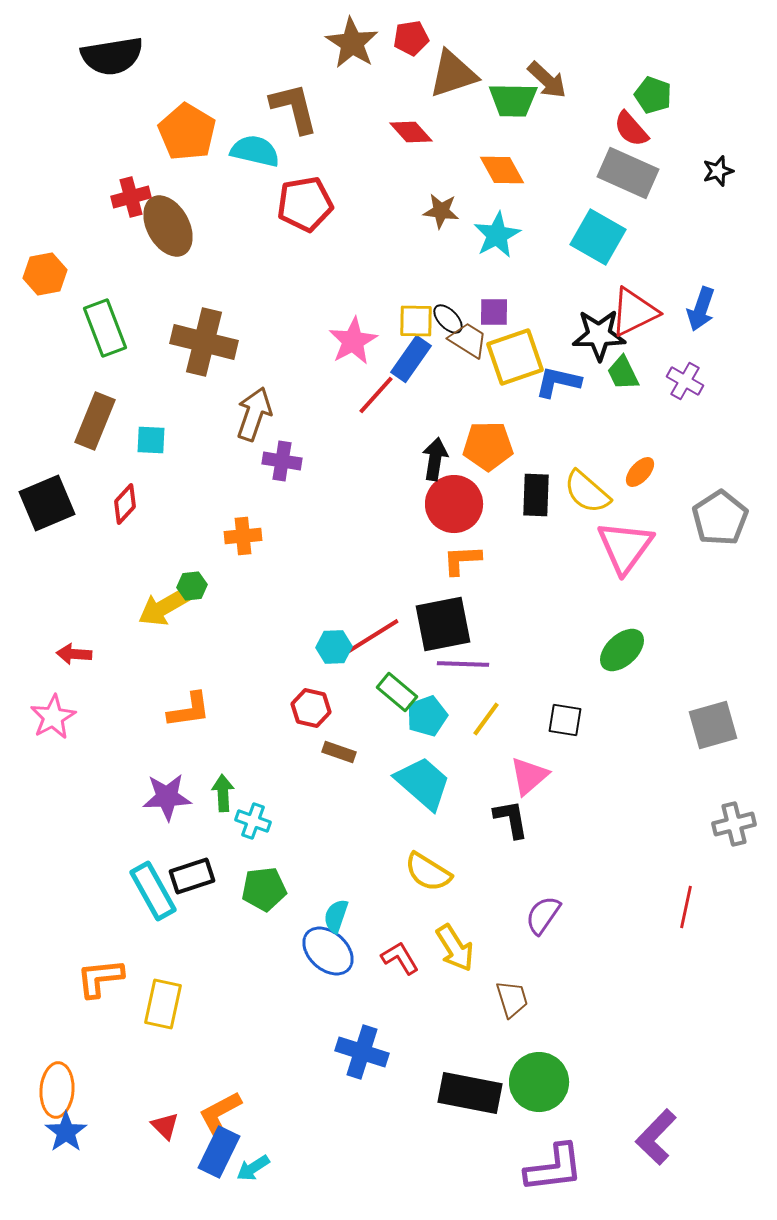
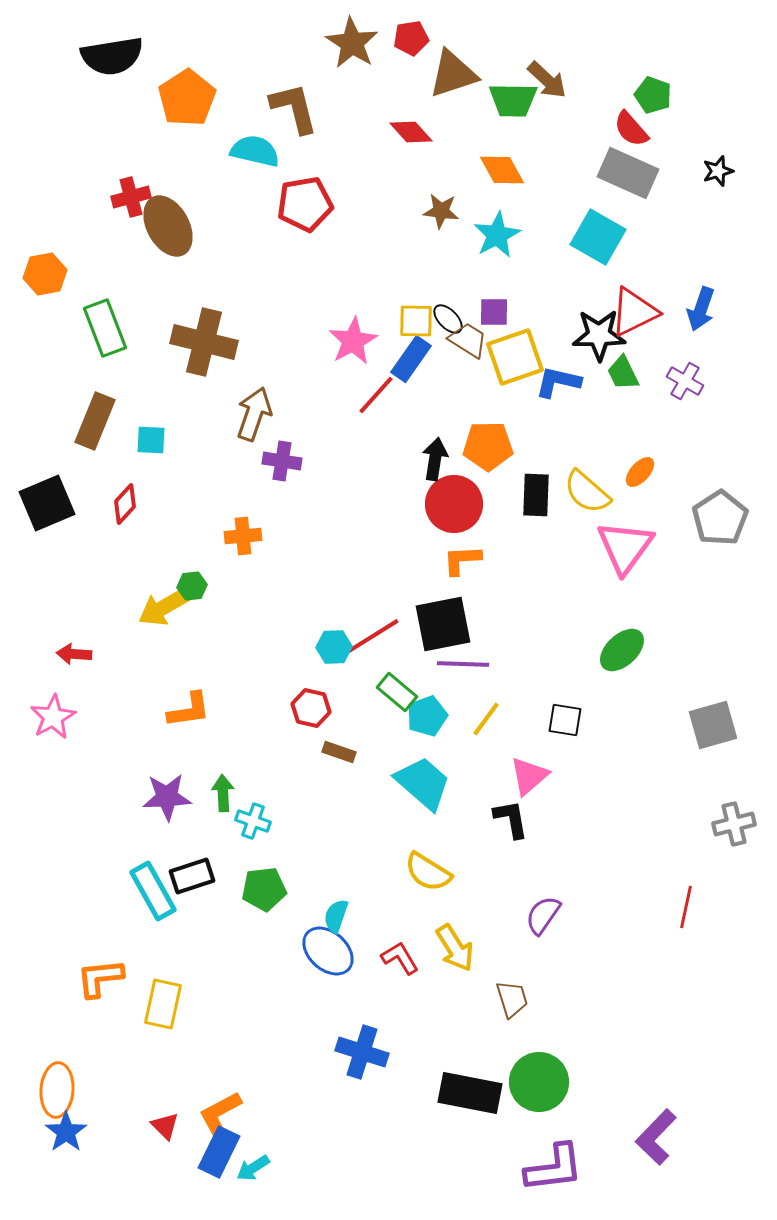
orange pentagon at (187, 132): moved 34 px up; rotated 8 degrees clockwise
